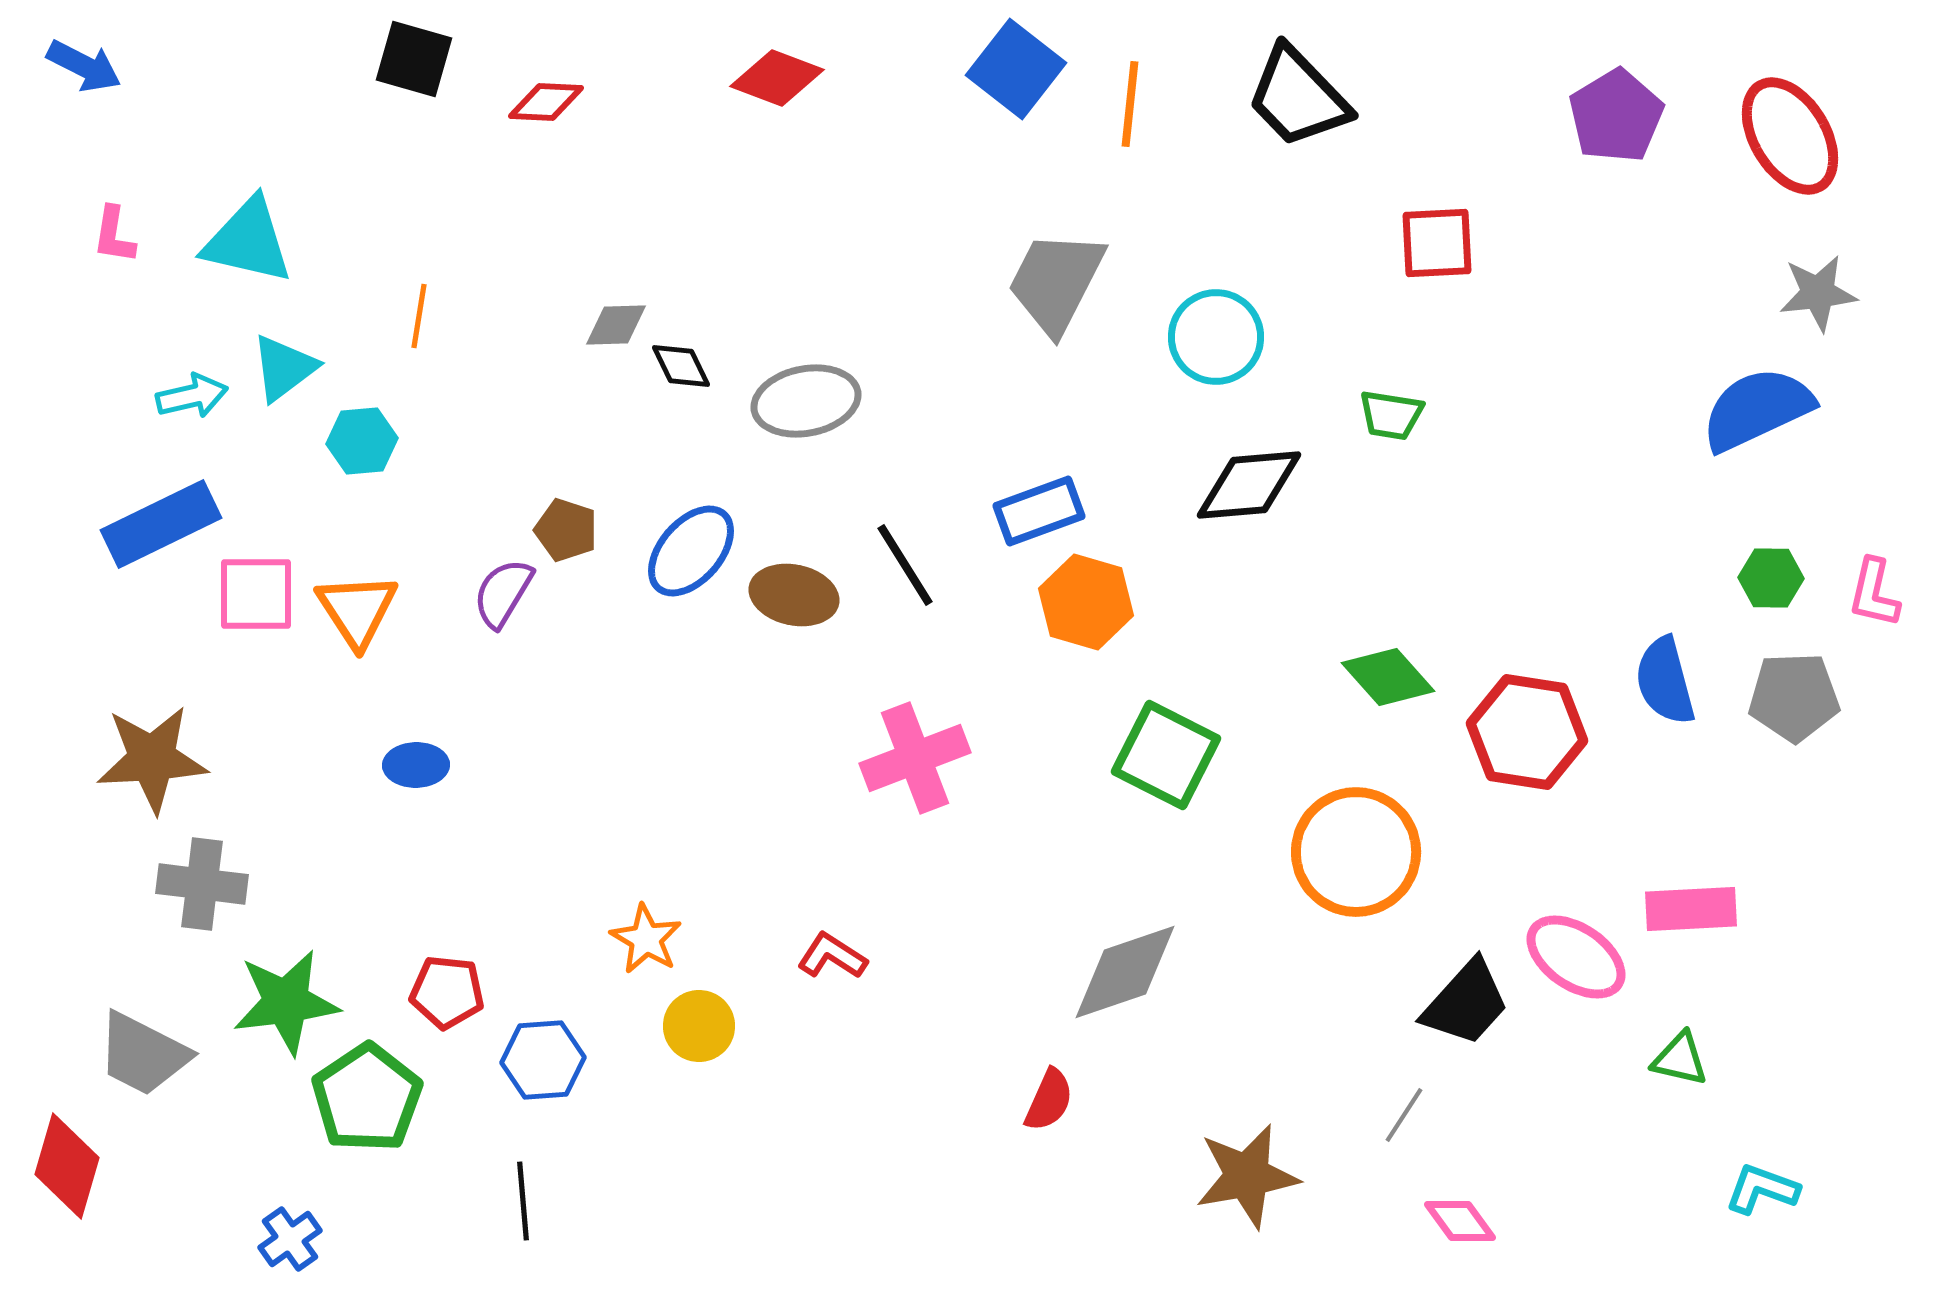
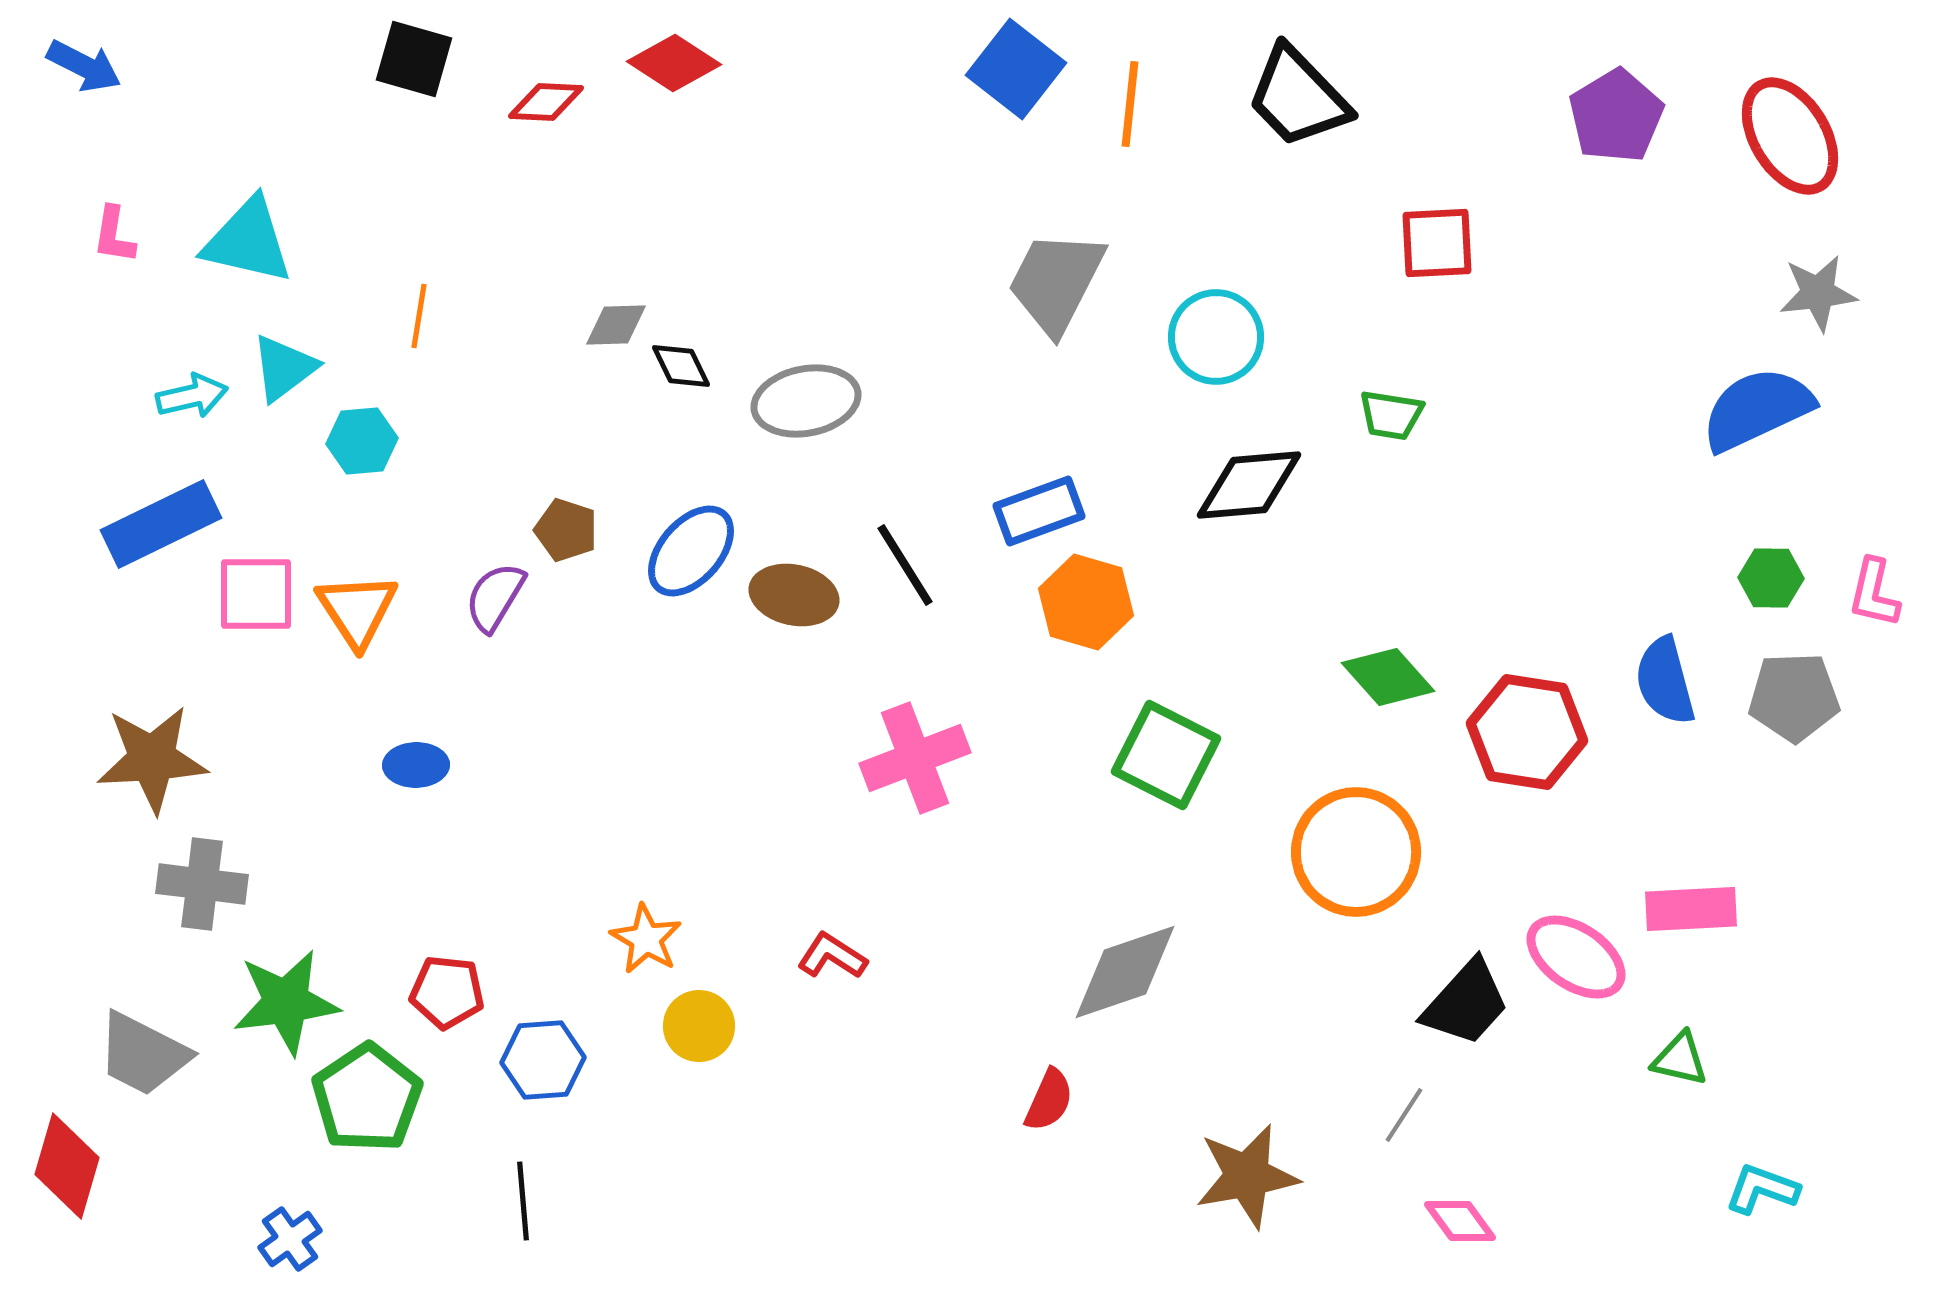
red diamond at (777, 78): moved 103 px left, 15 px up; rotated 12 degrees clockwise
purple semicircle at (503, 593): moved 8 px left, 4 px down
